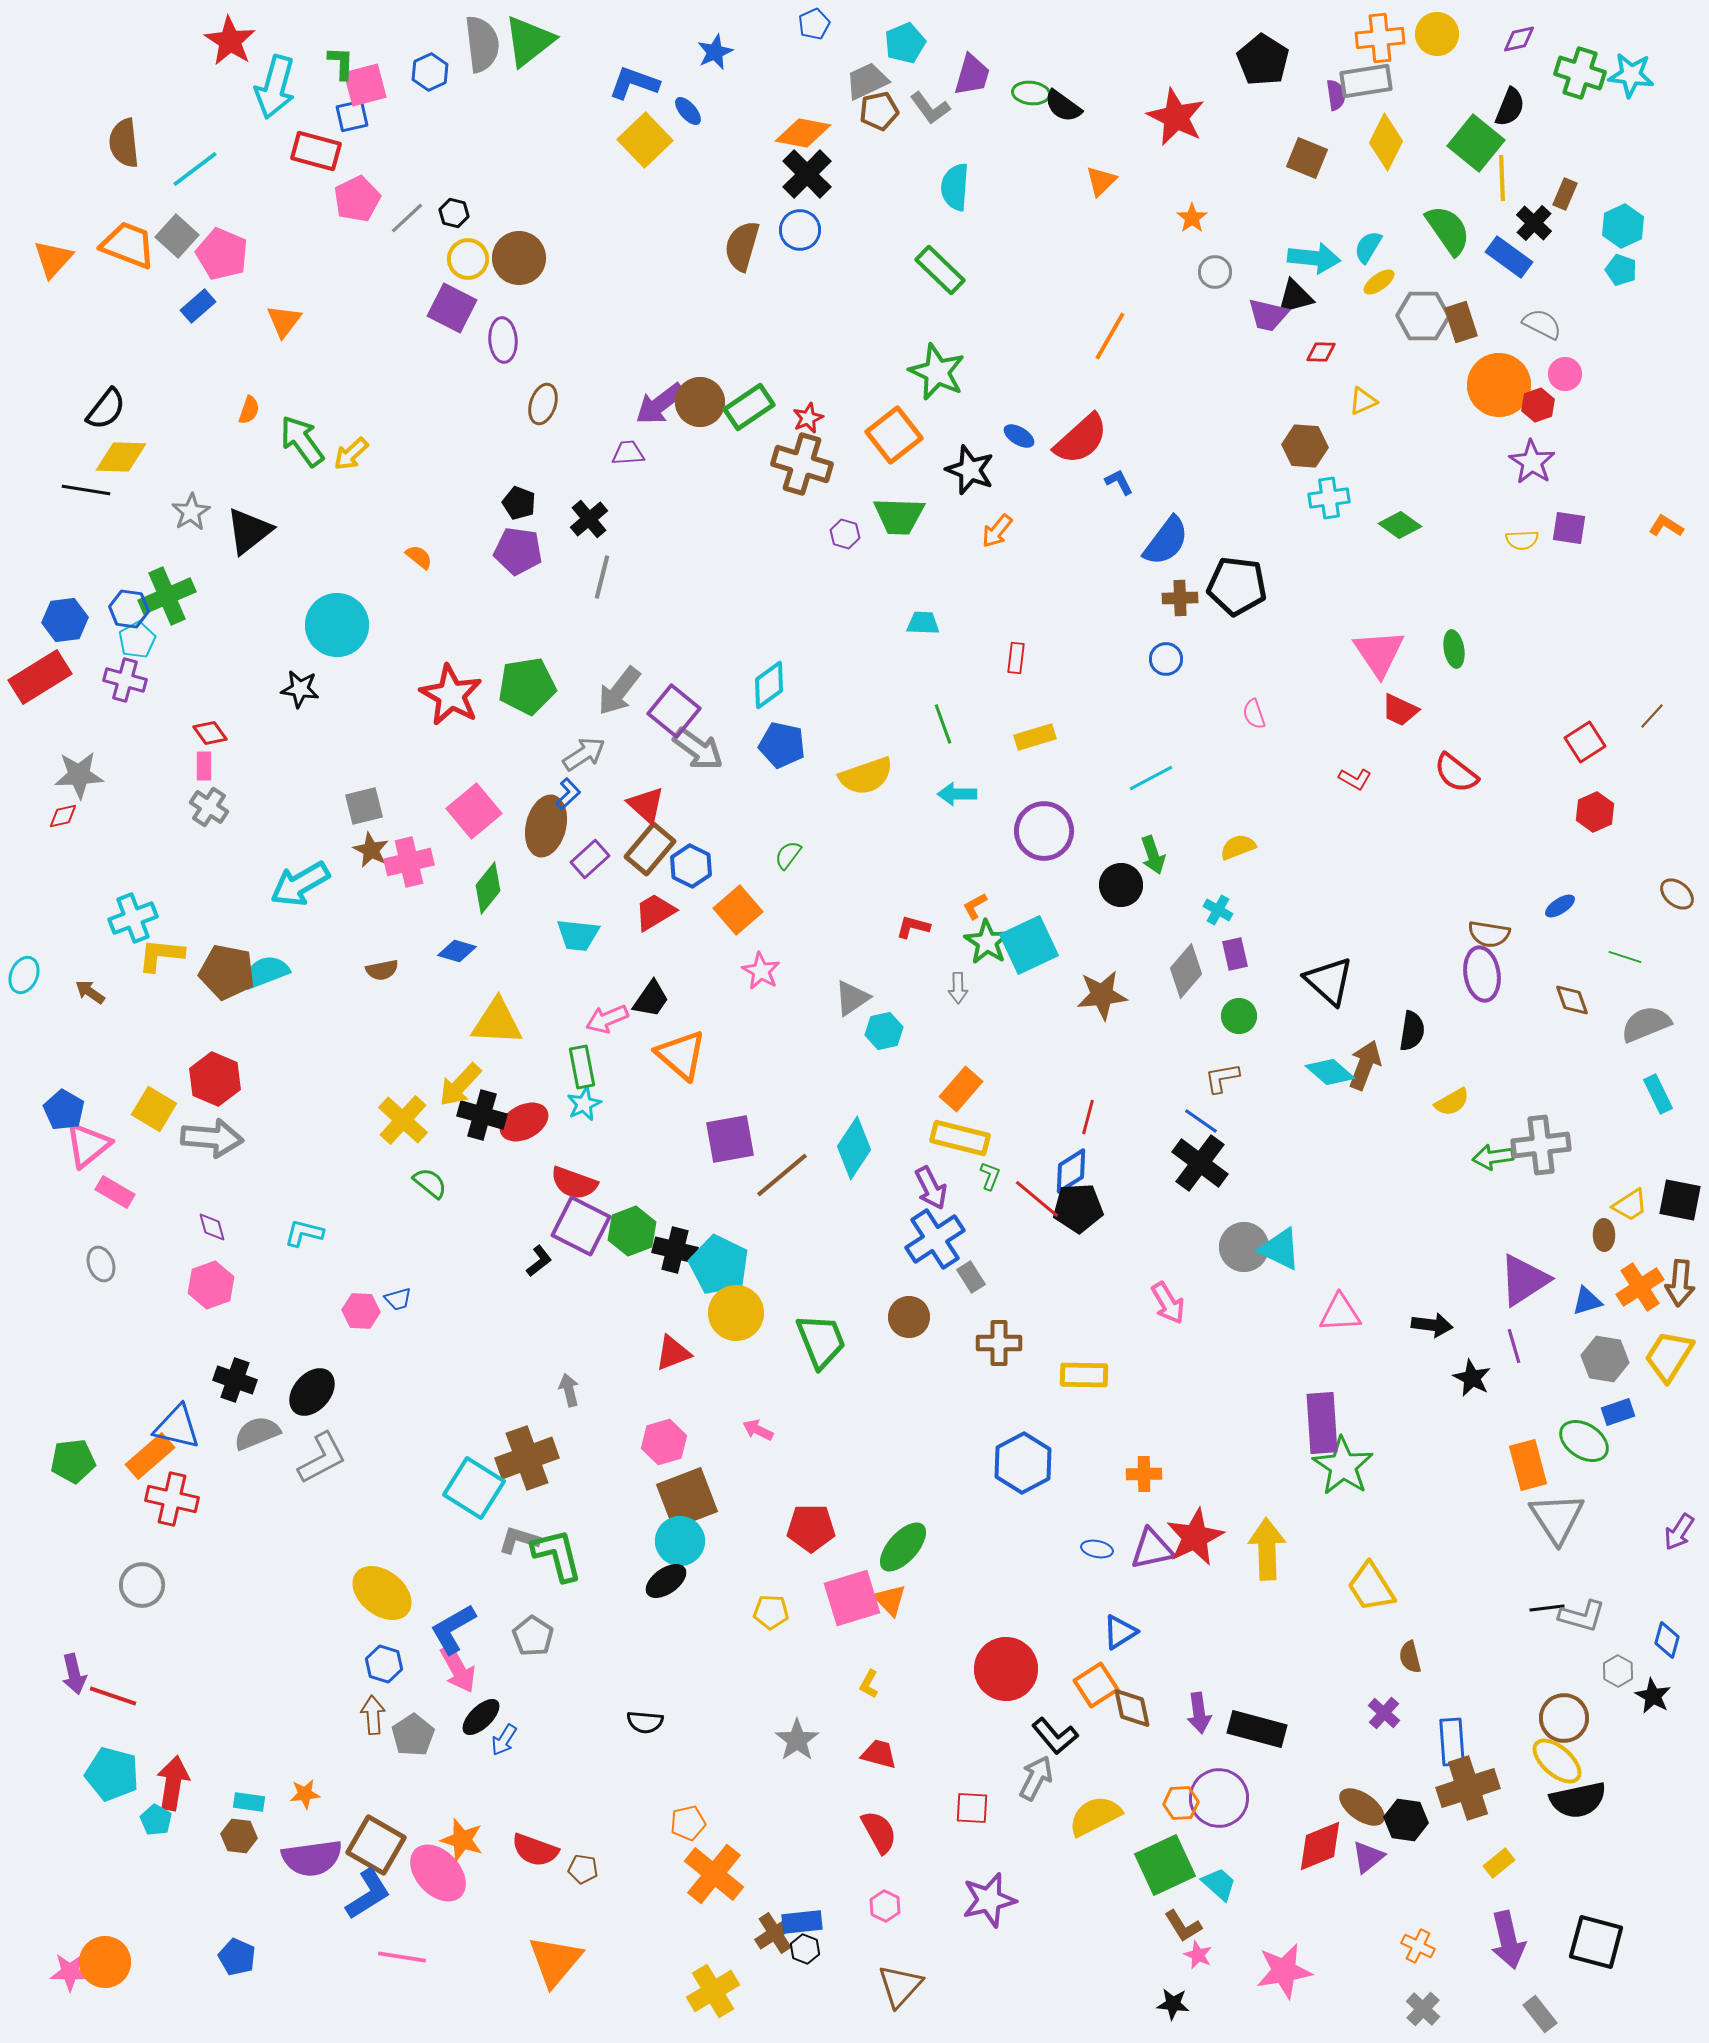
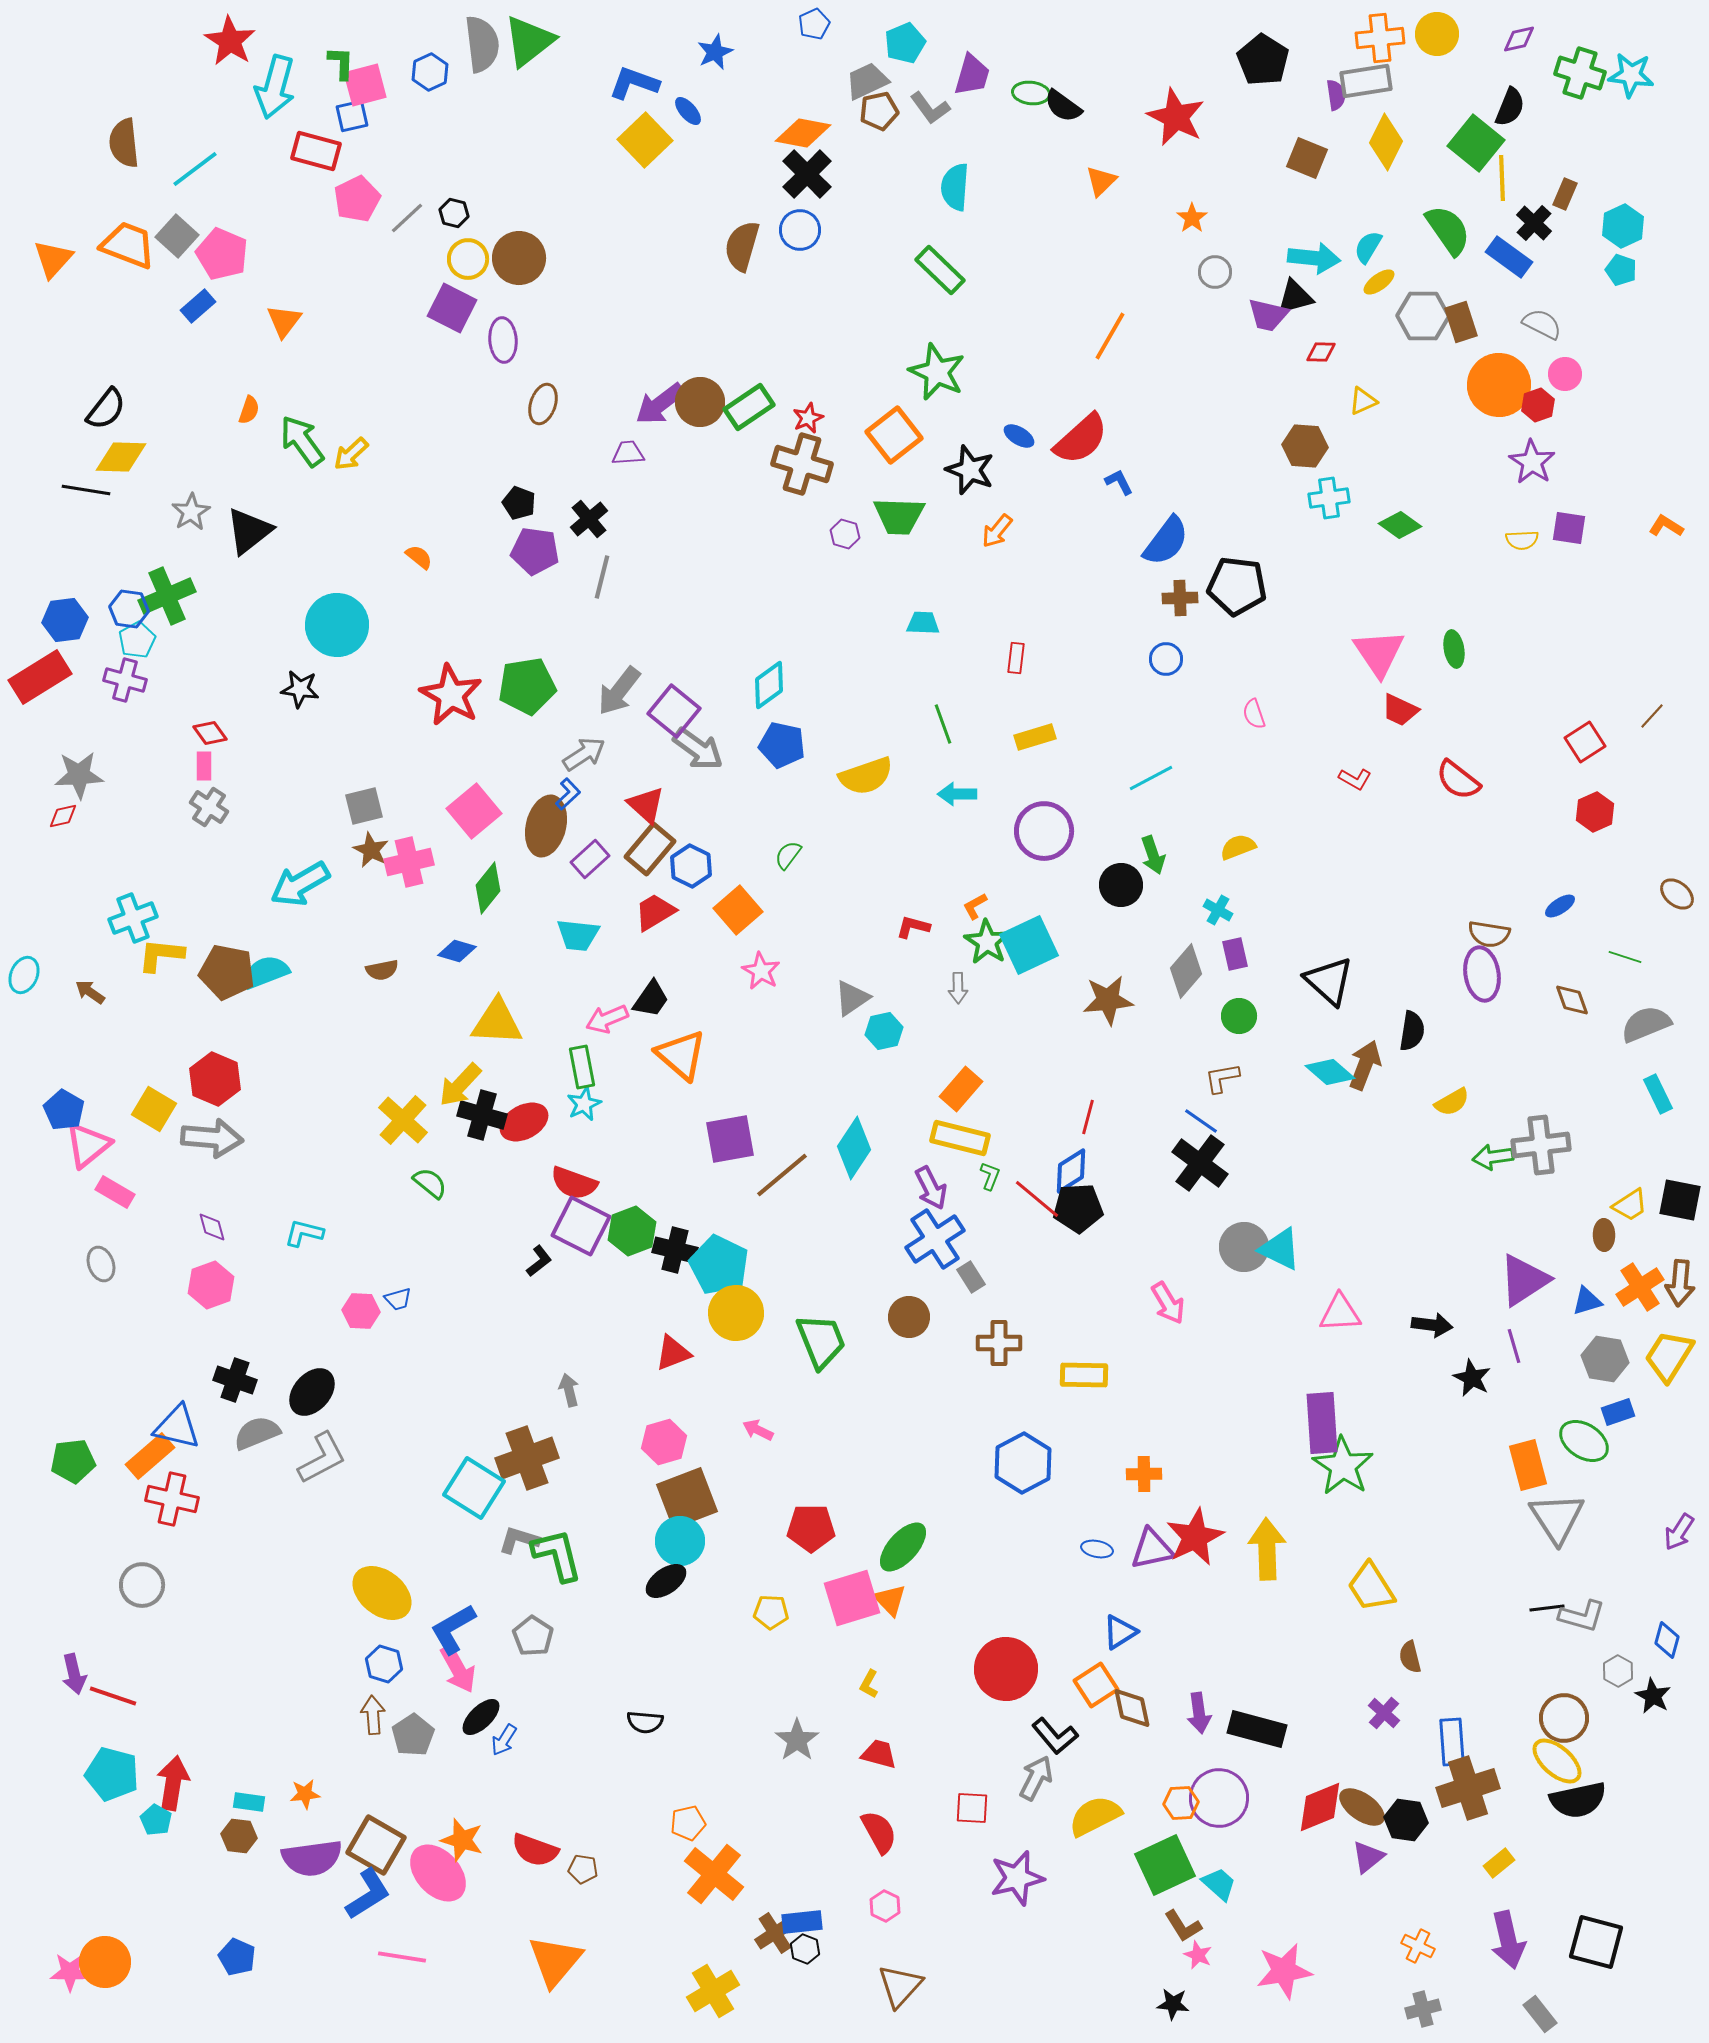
purple pentagon at (518, 551): moved 17 px right
red semicircle at (1456, 773): moved 2 px right, 7 px down
brown star at (1102, 995): moved 6 px right, 5 px down
red diamond at (1320, 1846): moved 39 px up
purple star at (989, 1900): moved 28 px right, 22 px up
gray cross at (1423, 2009): rotated 32 degrees clockwise
